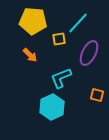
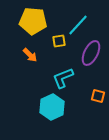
cyan line: moved 2 px down
yellow square: moved 2 px down
purple ellipse: moved 2 px right
cyan L-shape: moved 2 px right
orange square: moved 1 px right, 1 px down
